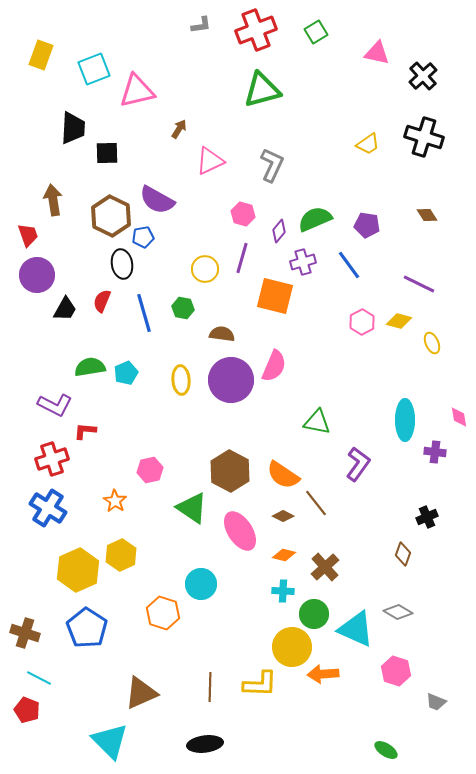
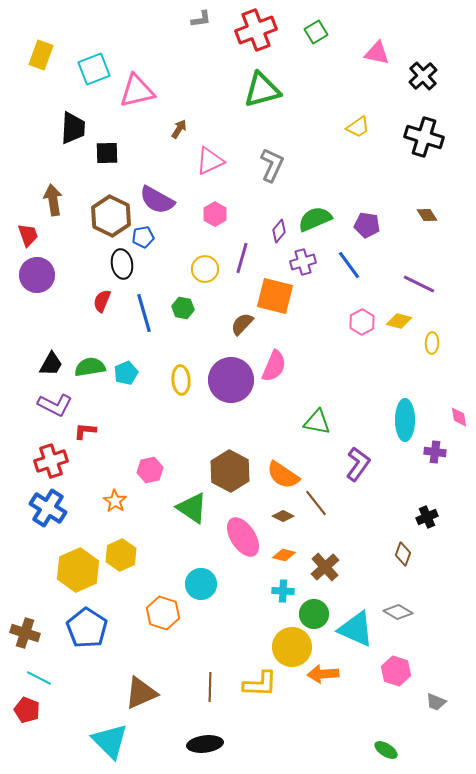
gray L-shape at (201, 25): moved 6 px up
yellow trapezoid at (368, 144): moved 10 px left, 17 px up
pink hexagon at (243, 214): moved 28 px left; rotated 15 degrees clockwise
black trapezoid at (65, 309): moved 14 px left, 55 px down
brown semicircle at (222, 334): moved 20 px right, 10 px up; rotated 55 degrees counterclockwise
yellow ellipse at (432, 343): rotated 25 degrees clockwise
red cross at (52, 459): moved 1 px left, 2 px down
pink ellipse at (240, 531): moved 3 px right, 6 px down
